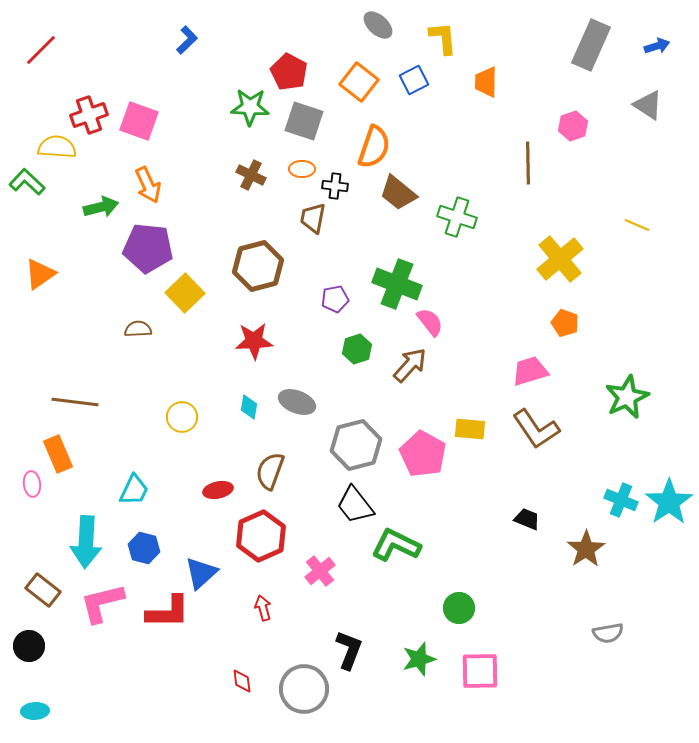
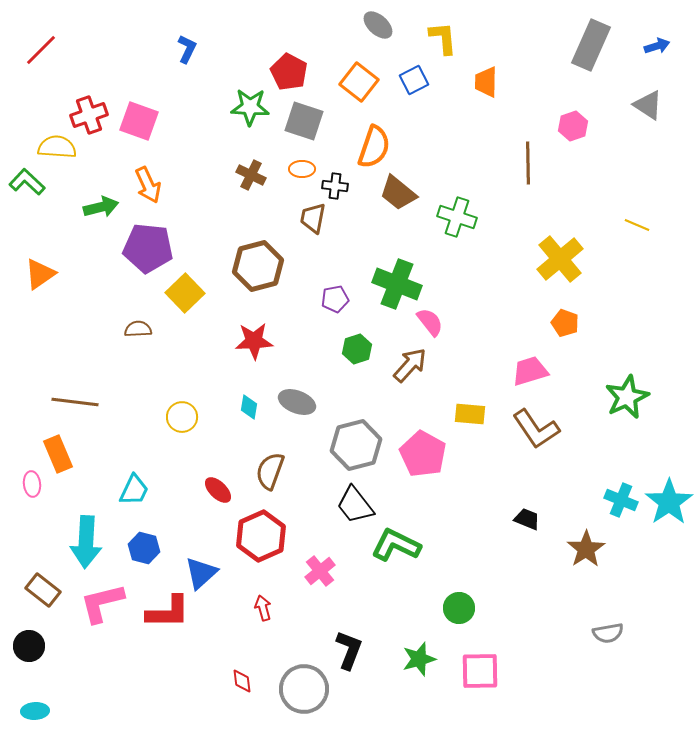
blue L-shape at (187, 40): moved 9 px down; rotated 20 degrees counterclockwise
yellow rectangle at (470, 429): moved 15 px up
red ellipse at (218, 490): rotated 56 degrees clockwise
